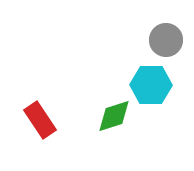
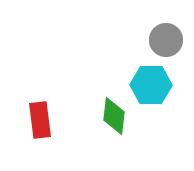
green diamond: rotated 66 degrees counterclockwise
red rectangle: rotated 27 degrees clockwise
